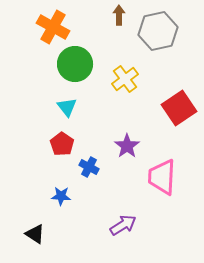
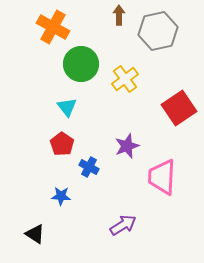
green circle: moved 6 px right
purple star: rotated 15 degrees clockwise
